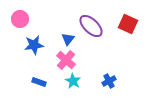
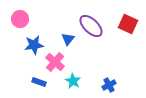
pink cross: moved 11 px left, 2 px down
blue cross: moved 4 px down
